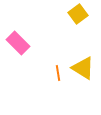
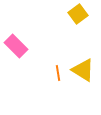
pink rectangle: moved 2 px left, 3 px down
yellow triangle: moved 2 px down
